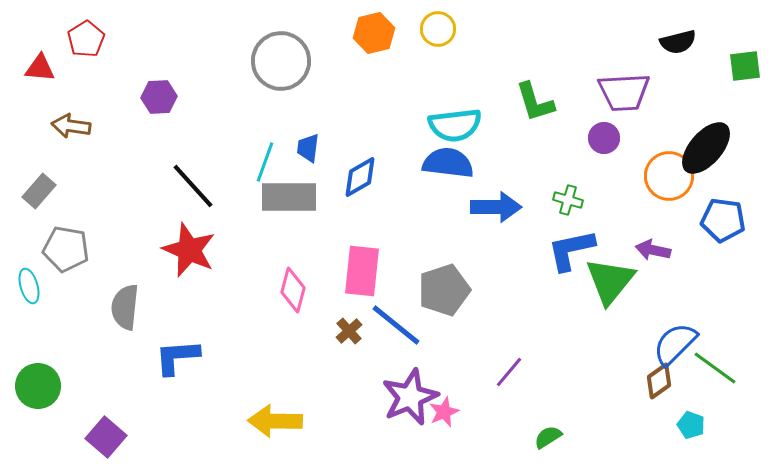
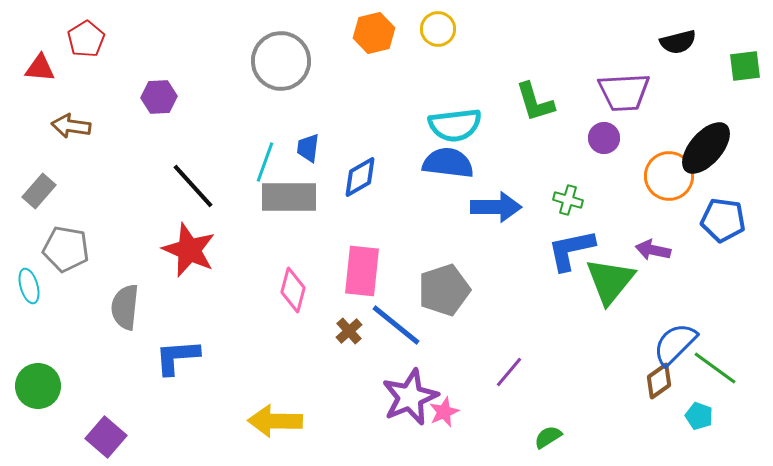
cyan pentagon at (691, 425): moved 8 px right, 9 px up
